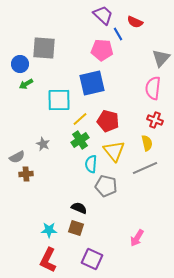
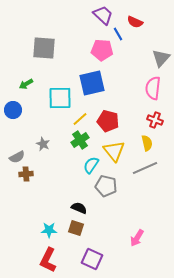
blue circle: moved 7 px left, 46 px down
cyan square: moved 1 px right, 2 px up
cyan semicircle: moved 1 px down; rotated 30 degrees clockwise
